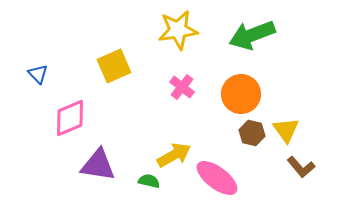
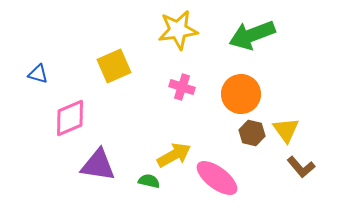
blue triangle: rotated 30 degrees counterclockwise
pink cross: rotated 20 degrees counterclockwise
